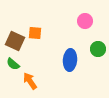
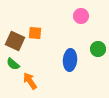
pink circle: moved 4 px left, 5 px up
